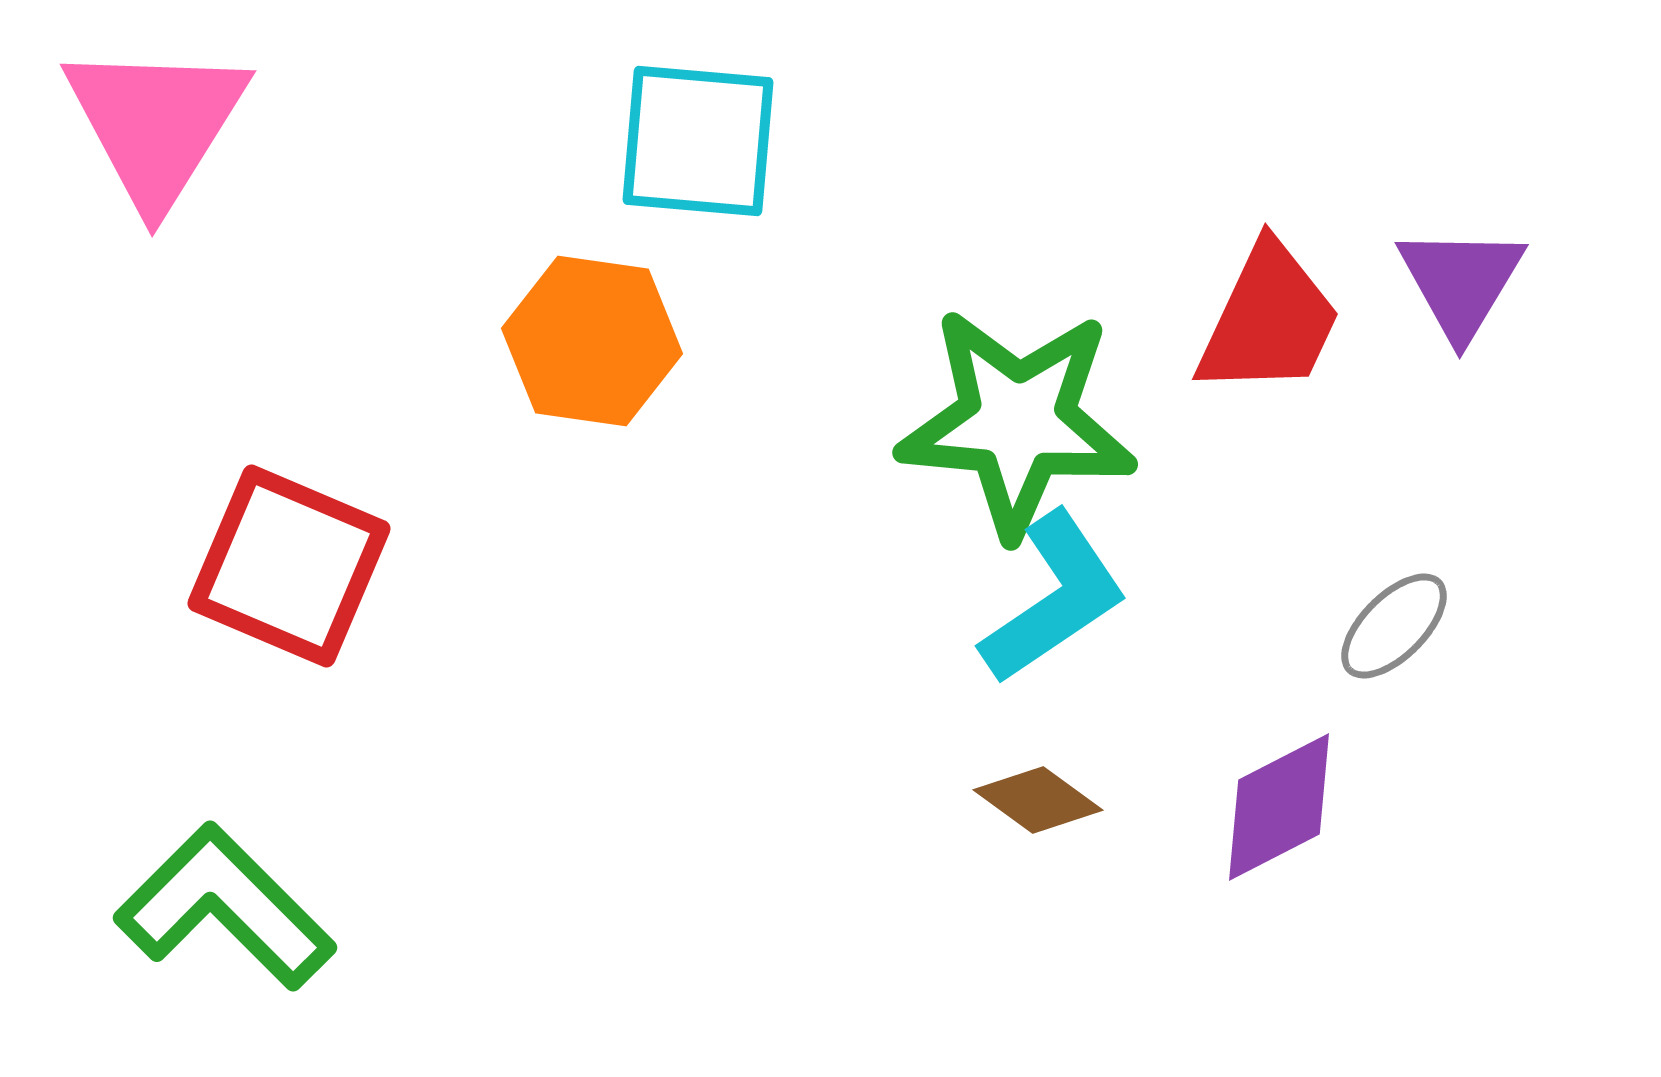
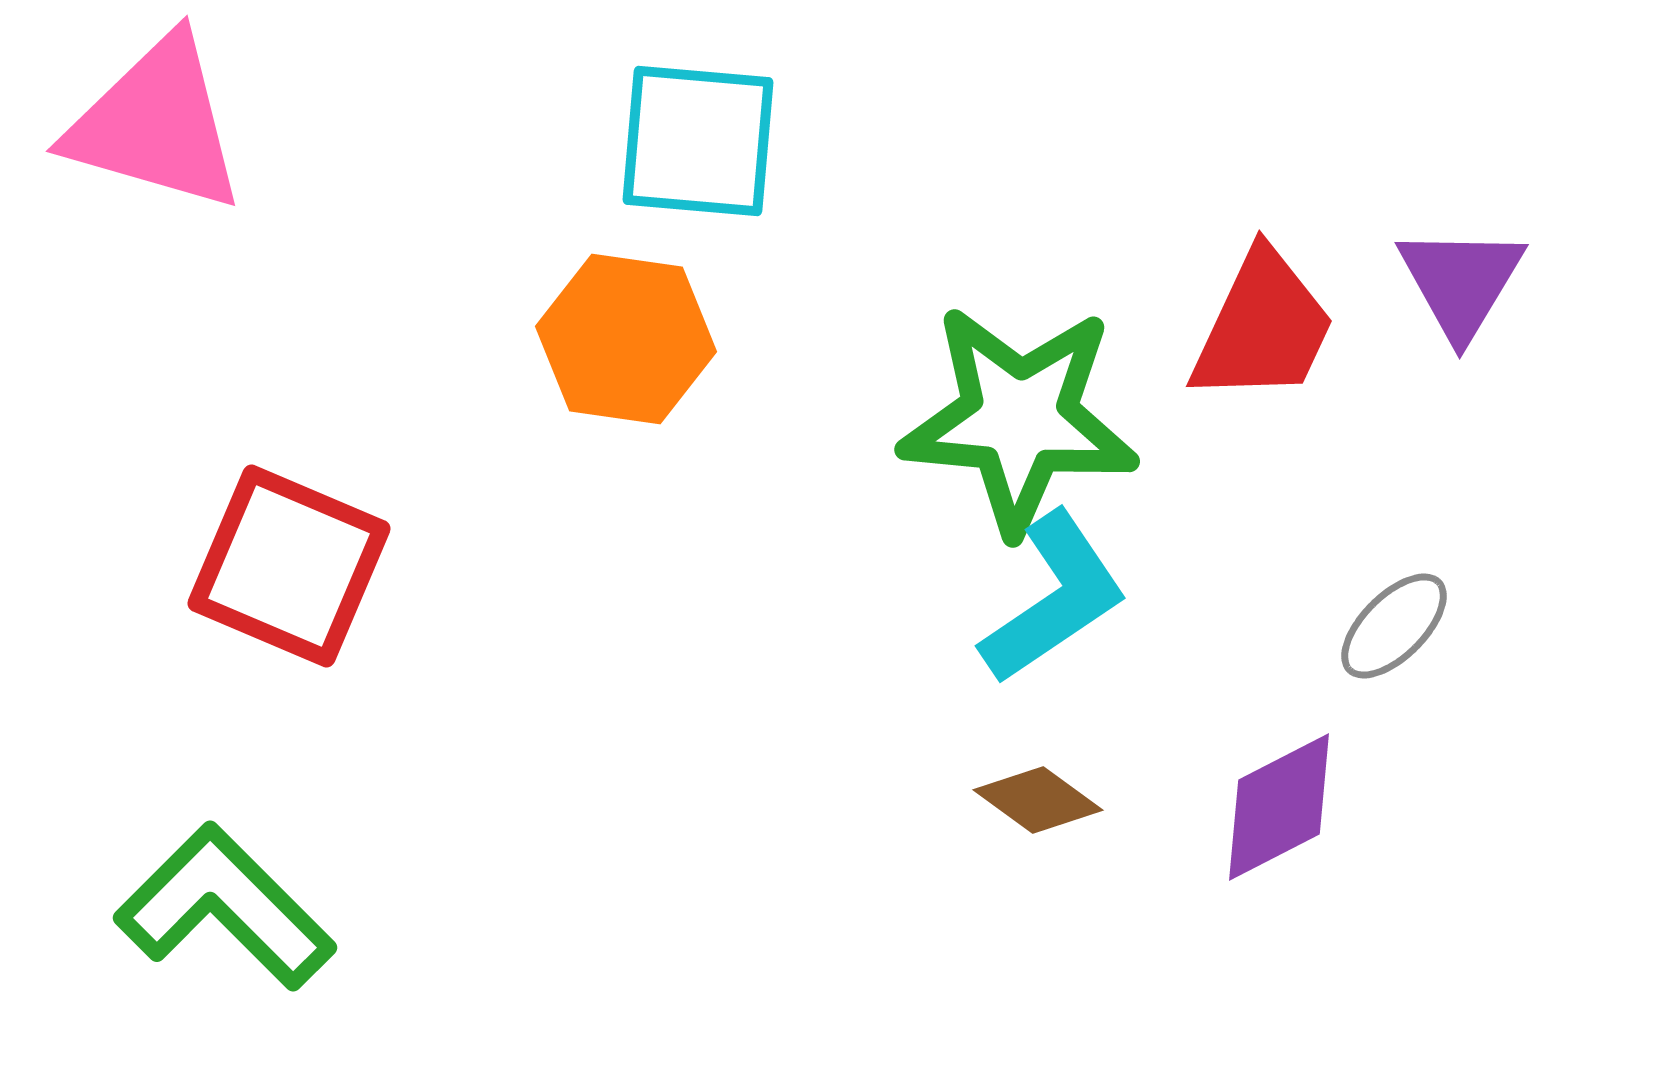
pink triangle: rotated 46 degrees counterclockwise
red trapezoid: moved 6 px left, 7 px down
orange hexagon: moved 34 px right, 2 px up
green star: moved 2 px right, 3 px up
